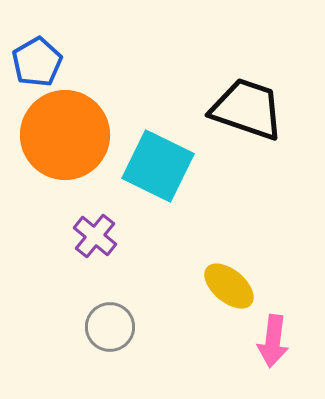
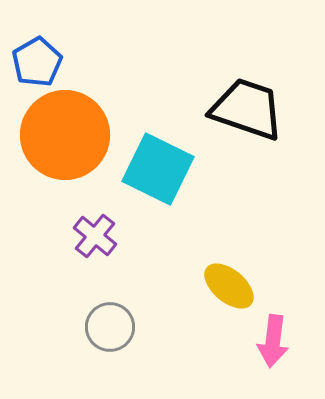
cyan square: moved 3 px down
